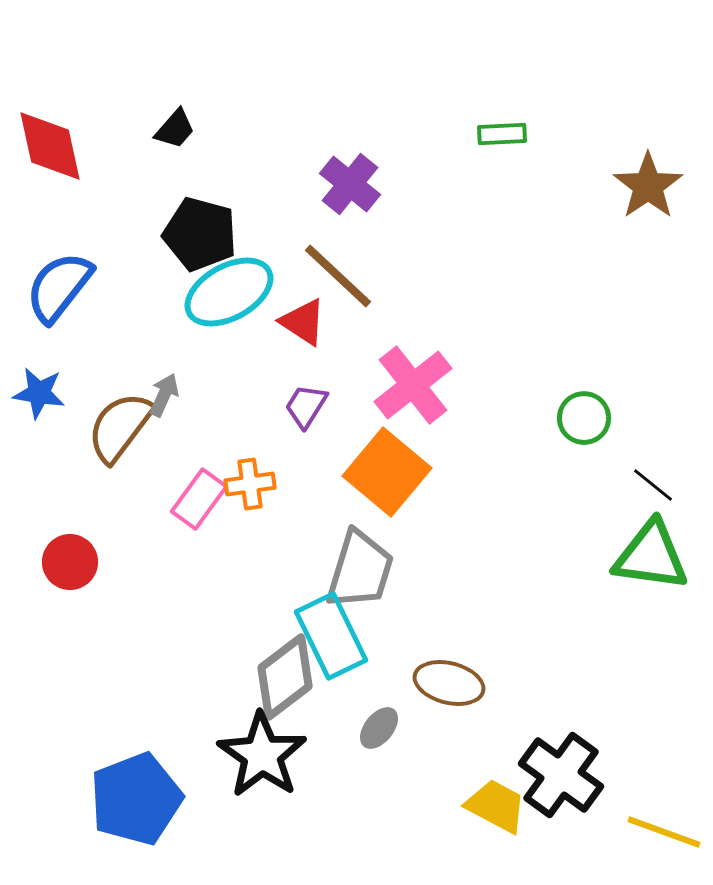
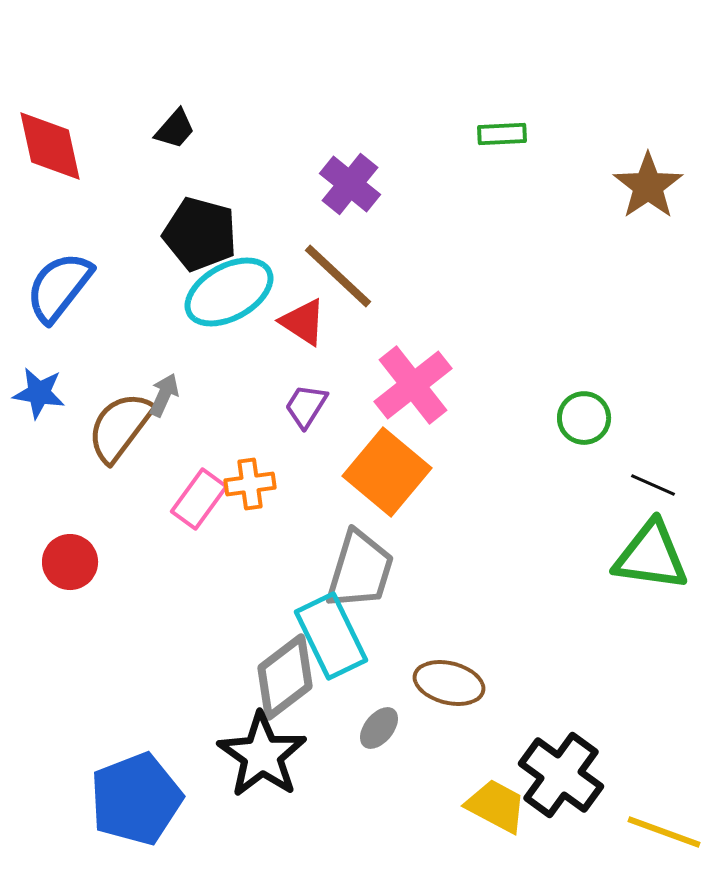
black line: rotated 15 degrees counterclockwise
